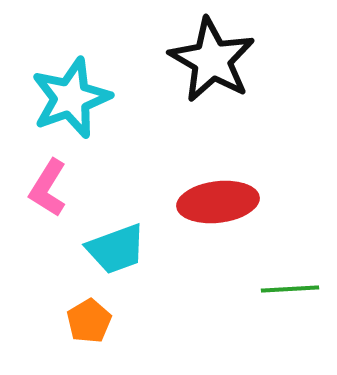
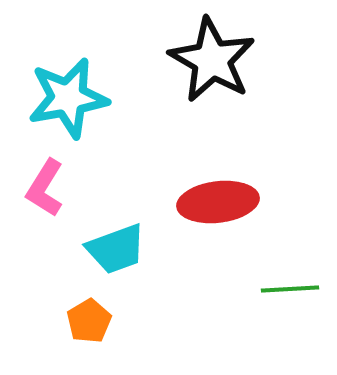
cyan star: moved 3 px left; rotated 10 degrees clockwise
pink L-shape: moved 3 px left
